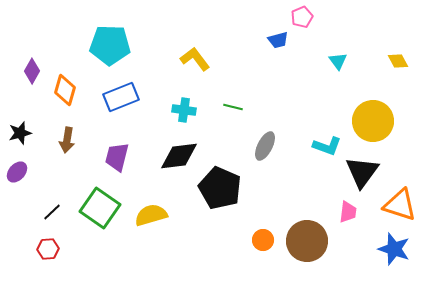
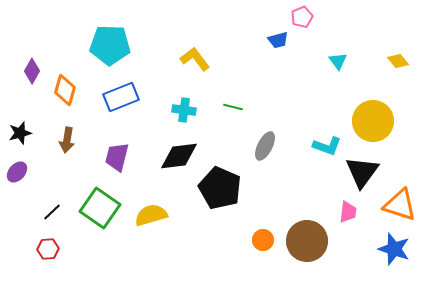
yellow diamond: rotated 10 degrees counterclockwise
